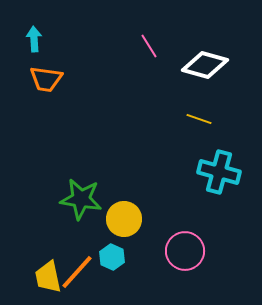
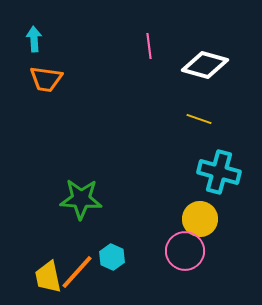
pink line: rotated 25 degrees clockwise
green star: rotated 6 degrees counterclockwise
yellow circle: moved 76 px right
